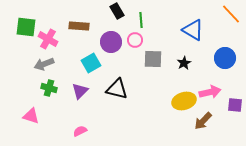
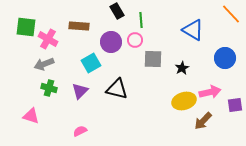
black star: moved 2 px left, 5 px down
purple square: rotated 14 degrees counterclockwise
